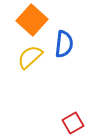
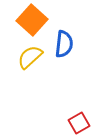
red square: moved 6 px right
